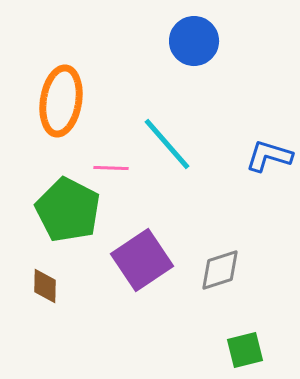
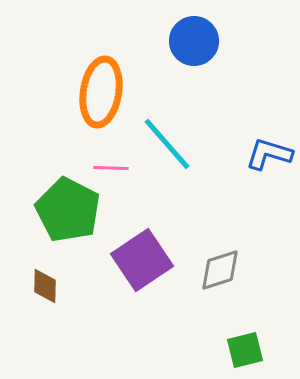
orange ellipse: moved 40 px right, 9 px up
blue L-shape: moved 2 px up
